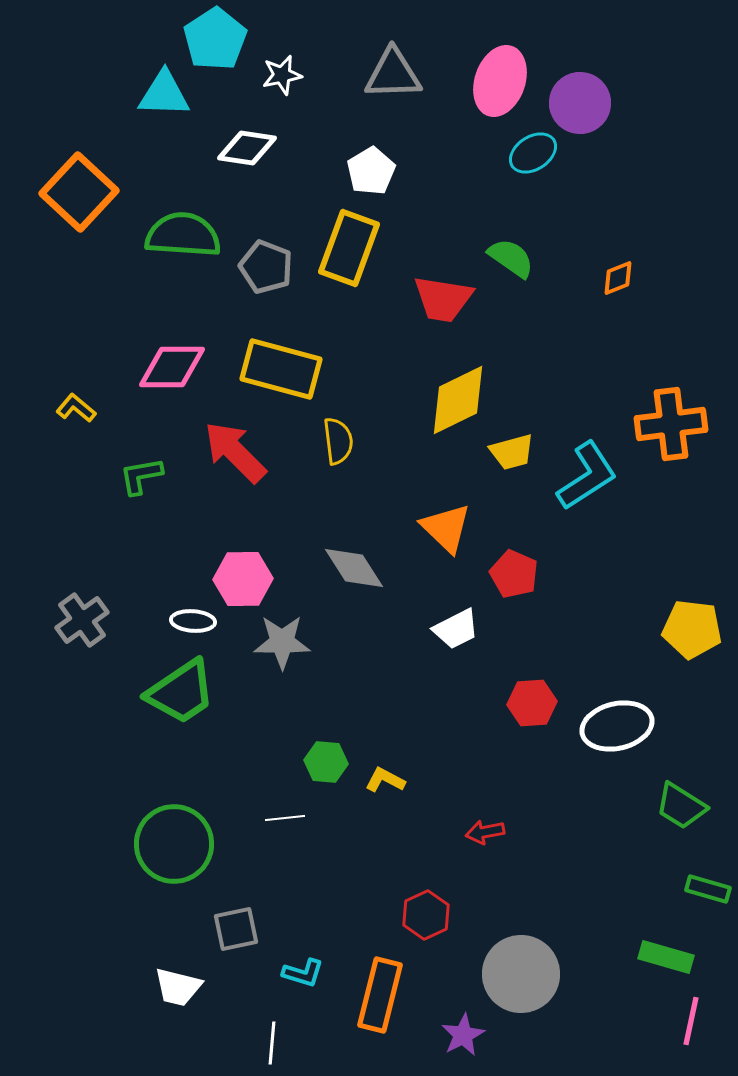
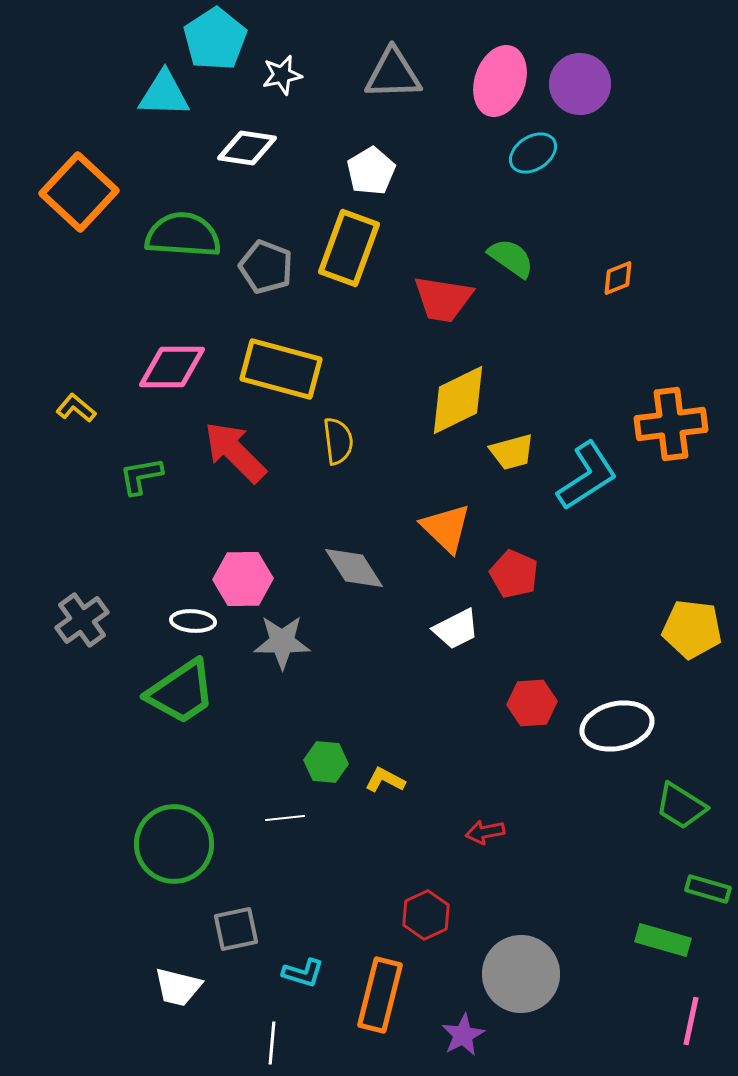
purple circle at (580, 103): moved 19 px up
green rectangle at (666, 957): moved 3 px left, 17 px up
